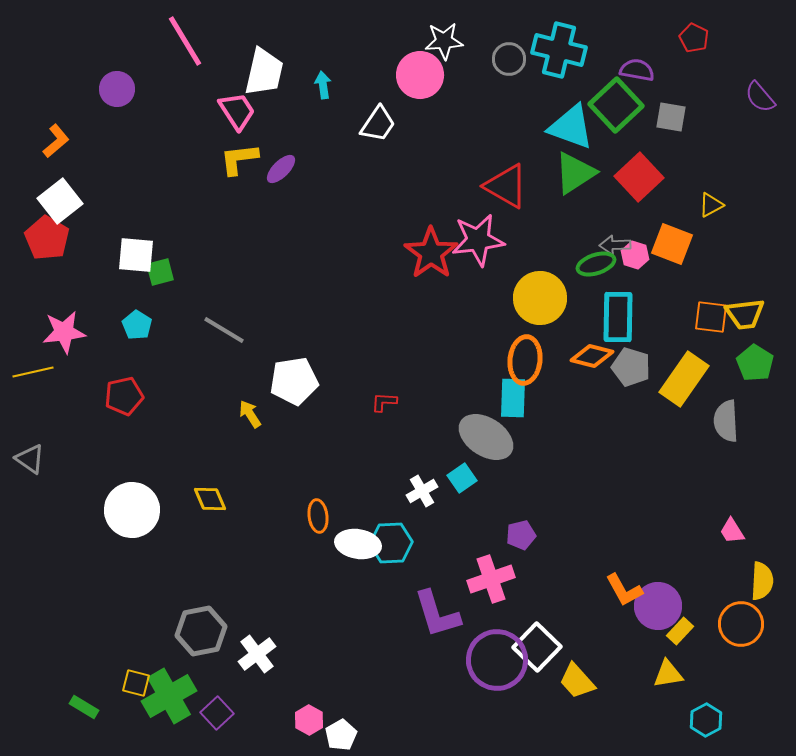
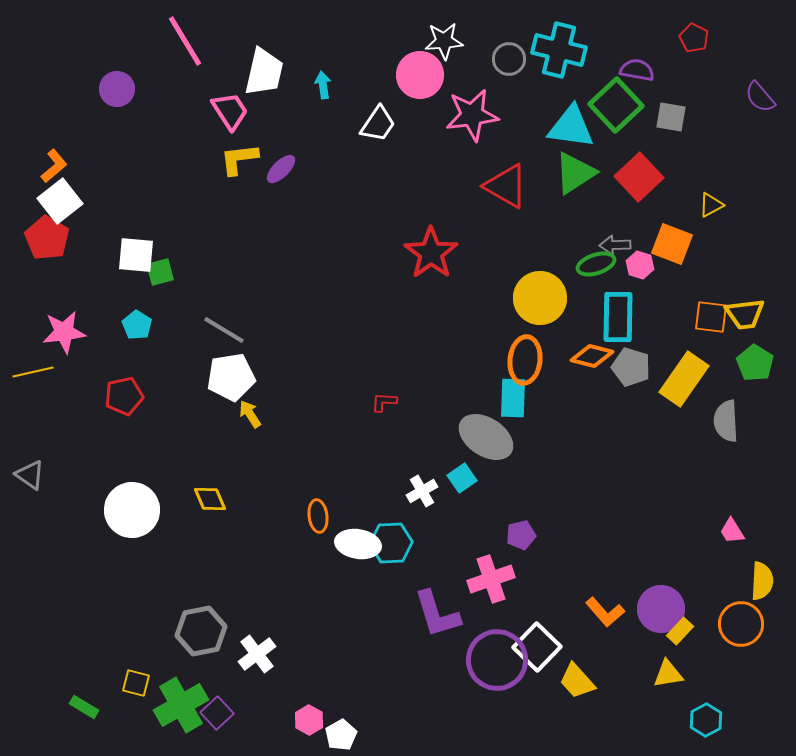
pink trapezoid at (237, 111): moved 7 px left
cyan triangle at (571, 127): rotated 12 degrees counterclockwise
orange L-shape at (56, 141): moved 2 px left, 25 px down
pink star at (478, 240): moved 6 px left, 125 px up
pink hexagon at (635, 255): moved 5 px right, 10 px down
white pentagon at (294, 381): moved 63 px left, 4 px up
gray triangle at (30, 459): moved 16 px down
orange L-shape at (624, 590): moved 19 px left, 22 px down; rotated 12 degrees counterclockwise
purple circle at (658, 606): moved 3 px right, 3 px down
green cross at (169, 696): moved 12 px right, 9 px down
